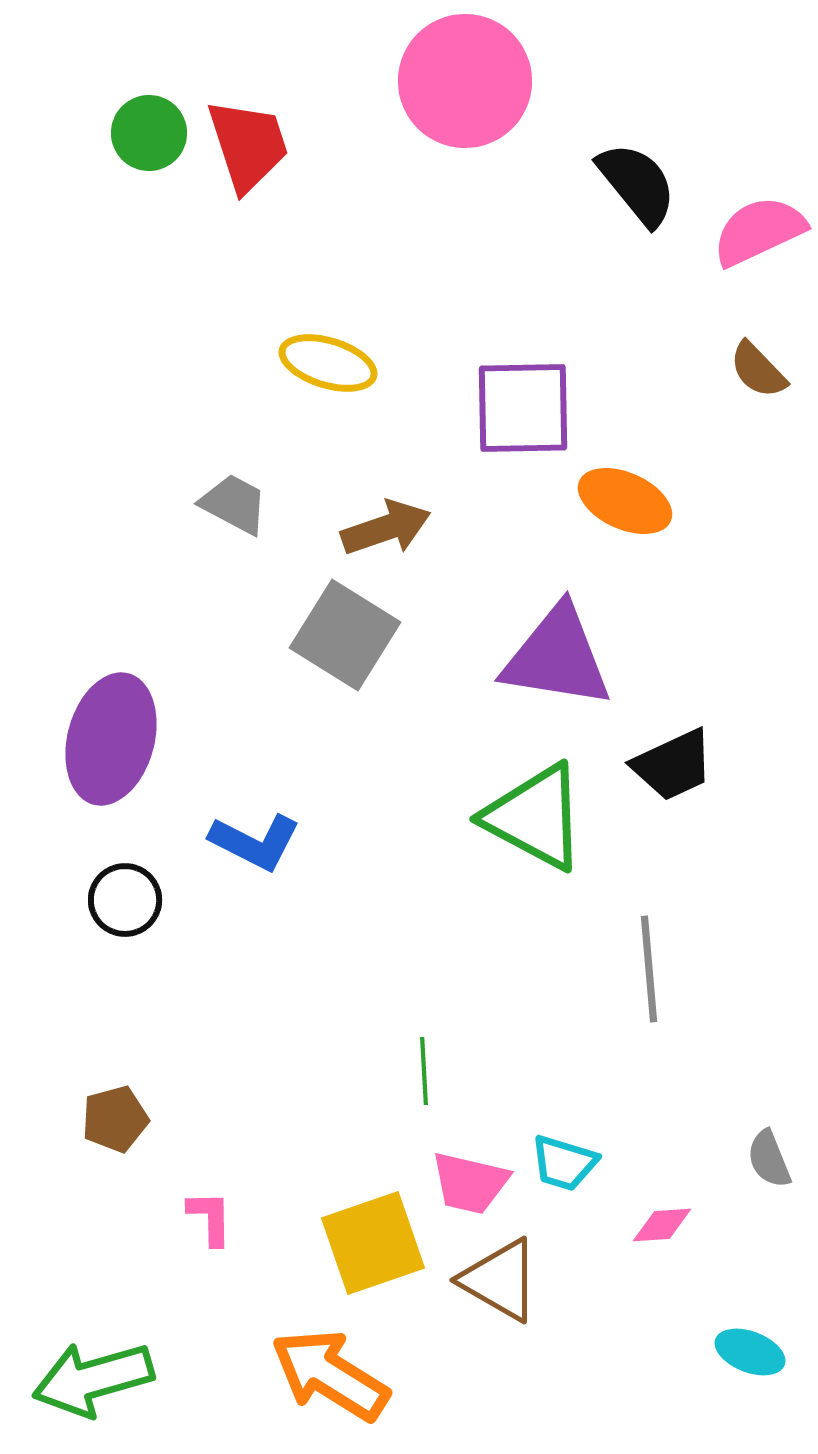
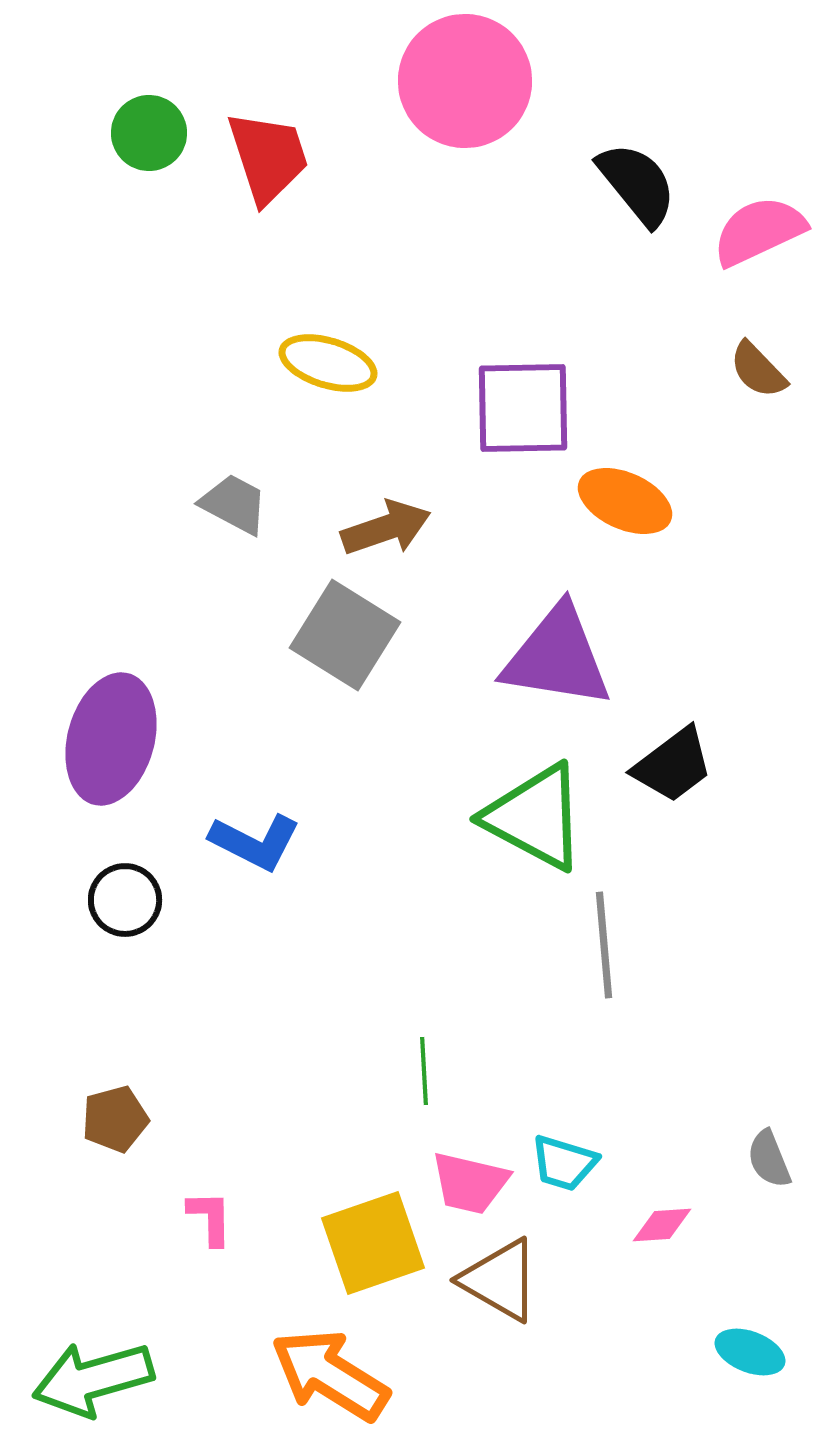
red trapezoid: moved 20 px right, 12 px down
black trapezoid: rotated 12 degrees counterclockwise
gray line: moved 45 px left, 24 px up
